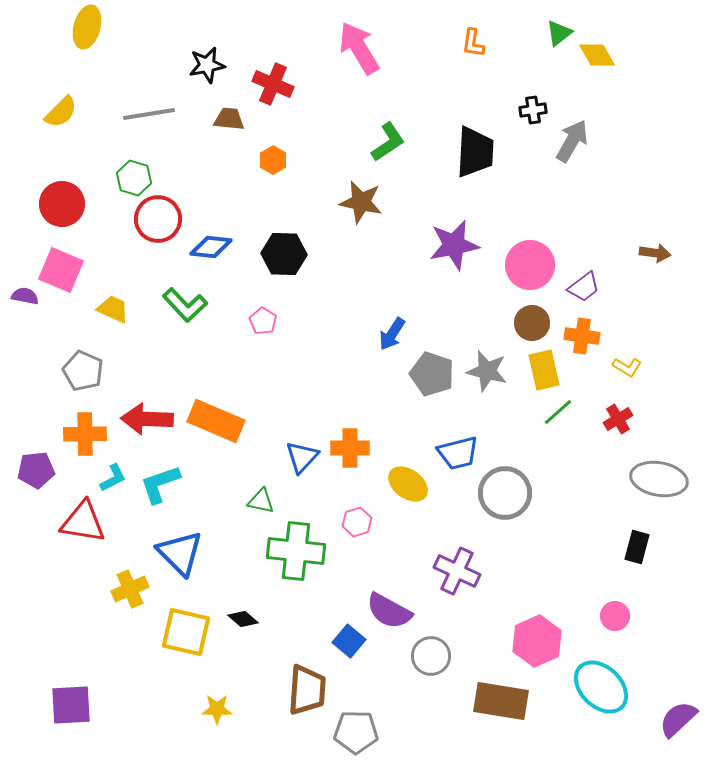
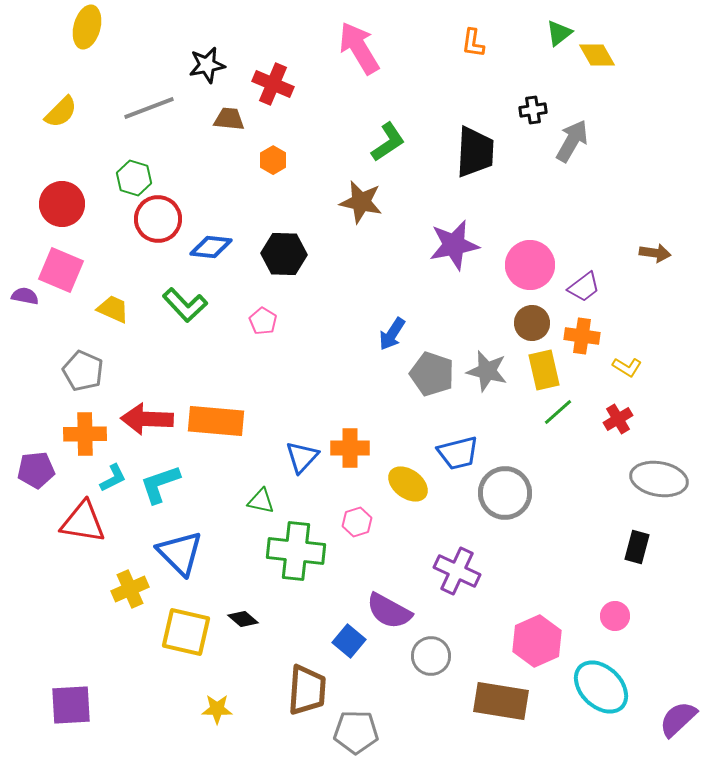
gray line at (149, 114): moved 6 px up; rotated 12 degrees counterclockwise
orange rectangle at (216, 421): rotated 18 degrees counterclockwise
